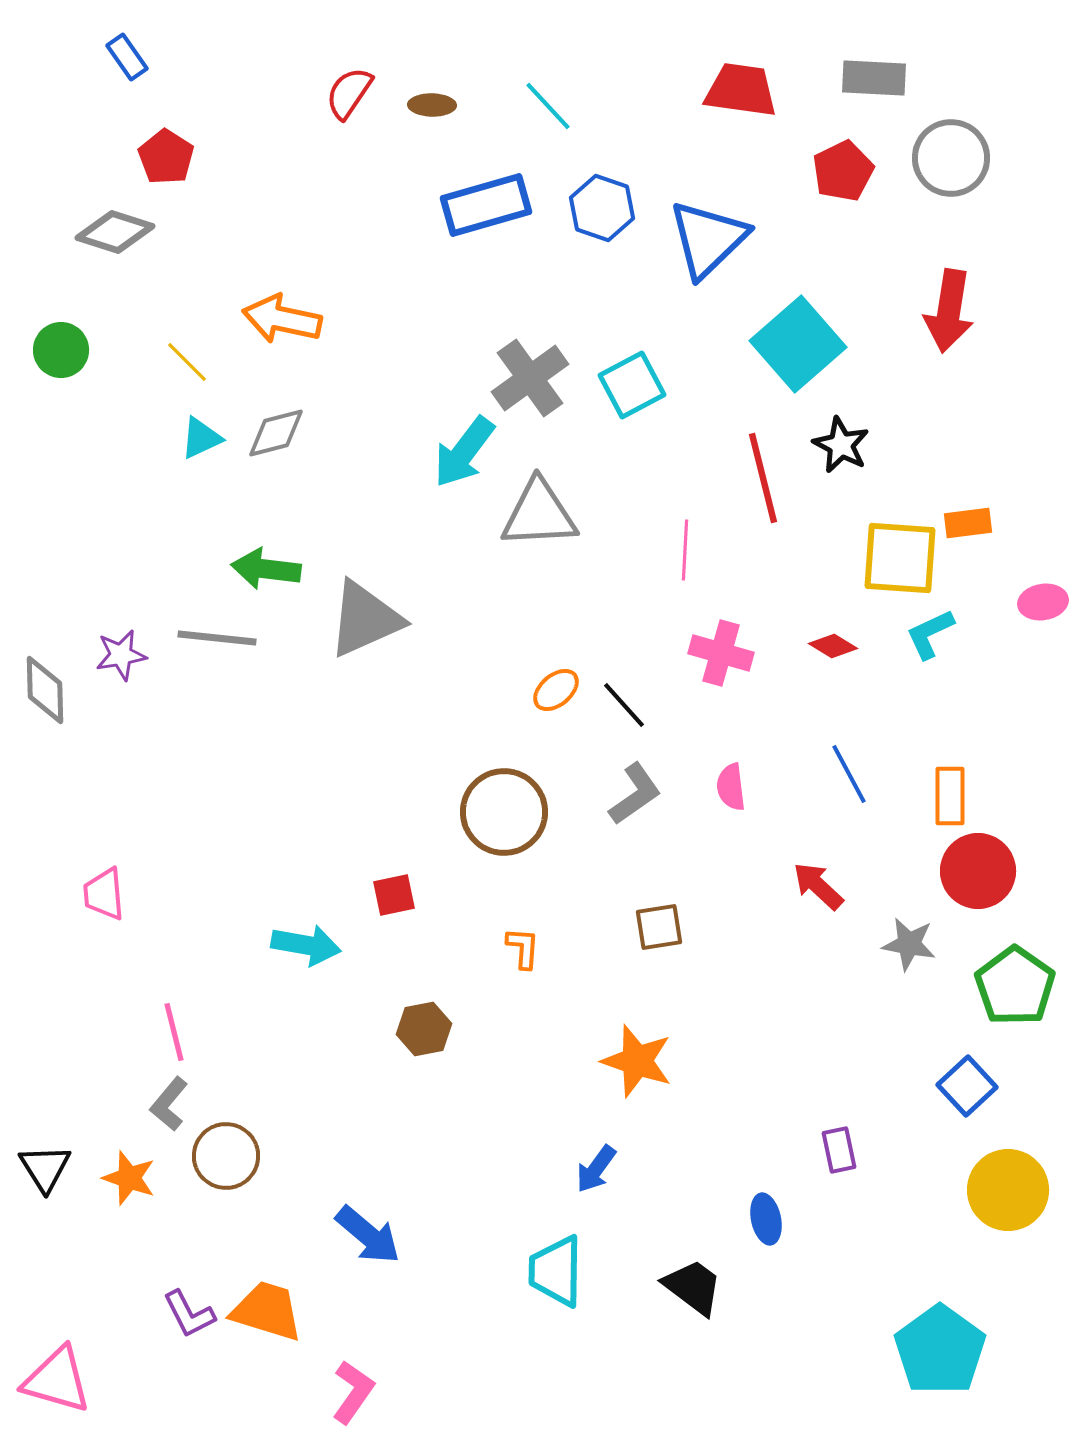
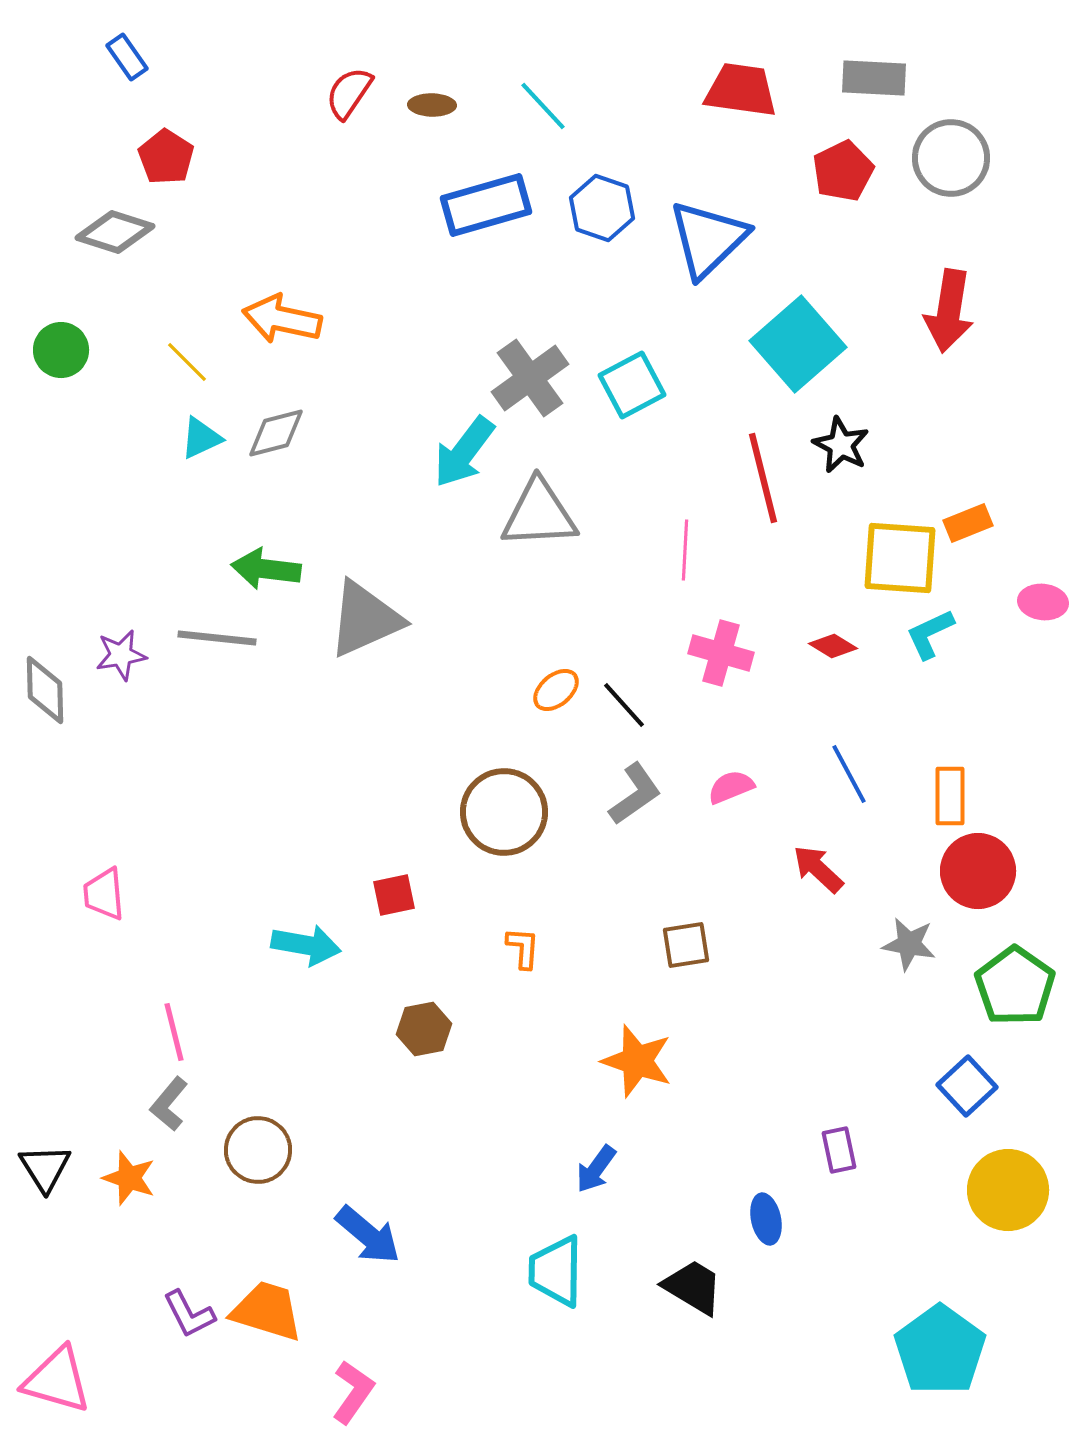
cyan line at (548, 106): moved 5 px left
orange rectangle at (968, 523): rotated 15 degrees counterclockwise
pink ellipse at (1043, 602): rotated 15 degrees clockwise
pink semicircle at (731, 787): rotated 75 degrees clockwise
red arrow at (818, 886): moved 17 px up
brown square at (659, 927): moved 27 px right, 18 px down
brown circle at (226, 1156): moved 32 px right, 6 px up
black trapezoid at (693, 1287): rotated 6 degrees counterclockwise
